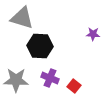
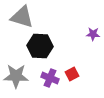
gray triangle: moved 1 px up
gray star: moved 4 px up
red square: moved 2 px left, 12 px up; rotated 24 degrees clockwise
